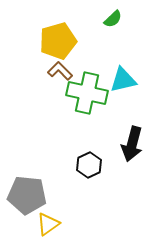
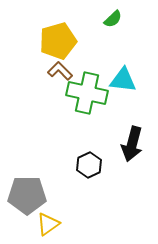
cyan triangle: rotated 20 degrees clockwise
gray pentagon: rotated 6 degrees counterclockwise
